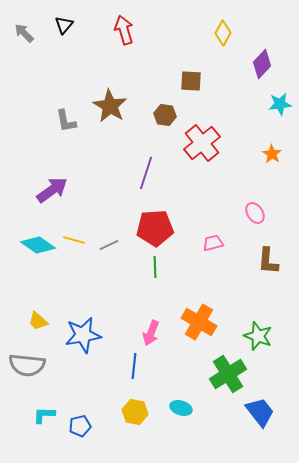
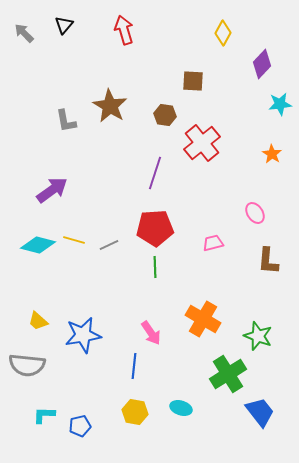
brown square: moved 2 px right
purple line: moved 9 px right
cyan diamond: rotated 20 degrees counterclockwise
orange cross: moved 4 px right, 3 px up
pink arrow: rotated 55 degrees counterclockwise
